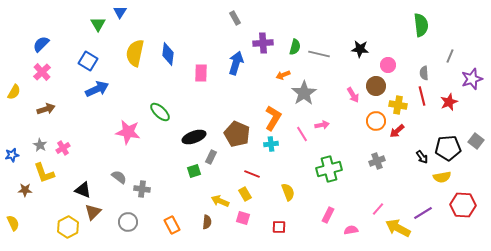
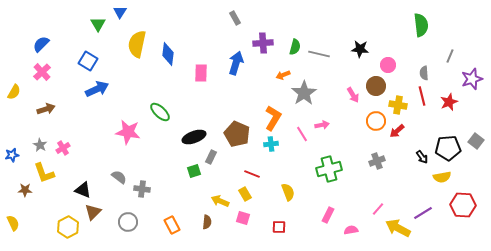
yellow semicircle at (135, 53): moved 2 px right, 9 px up
